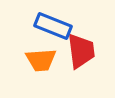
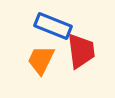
orange trapezoid: rotated 120 degrees clockwise
